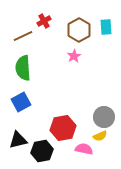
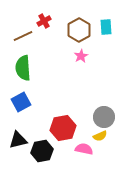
pink star: moved 7 px right
